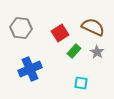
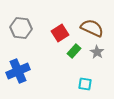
brown semicircle: moved 1 px left, 1 px down
blue cross: moved 12 px left, 2 px down
cyan square: moved 4 px right, 1 px down
